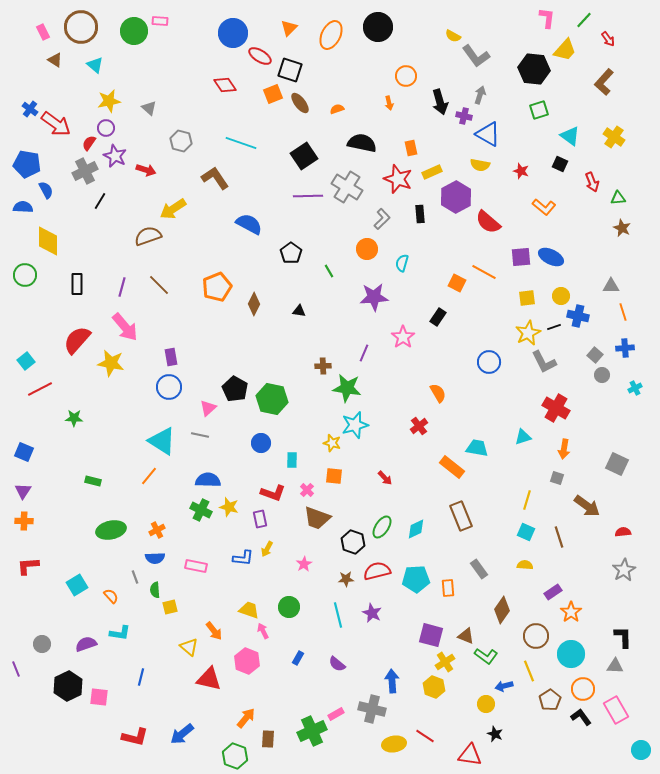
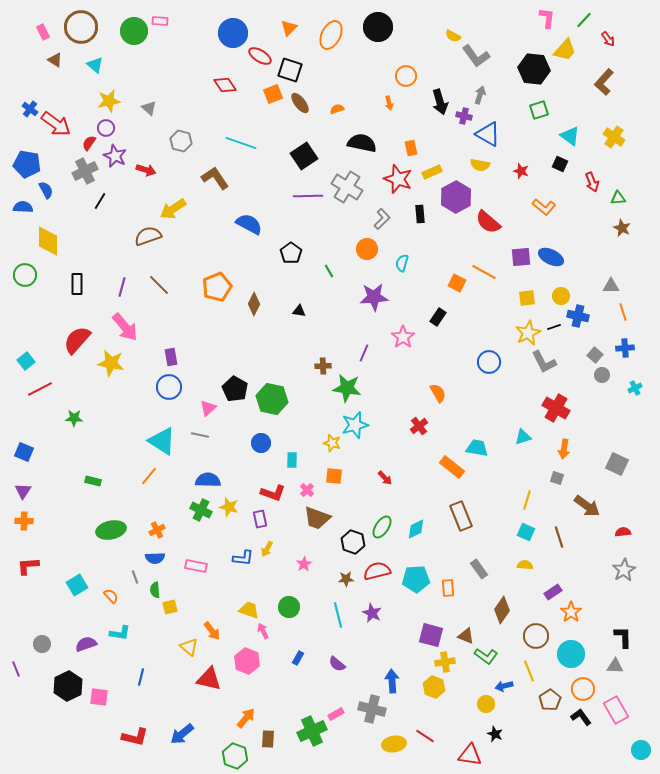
orange arrow at (214, 631): moved 2 px left
yellow cross at (445, 662): rotated 24 degrees clockwise
